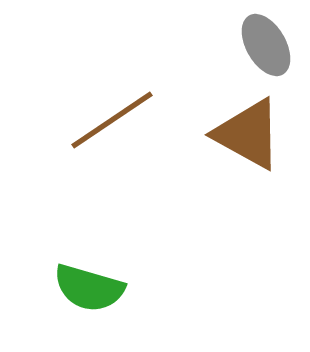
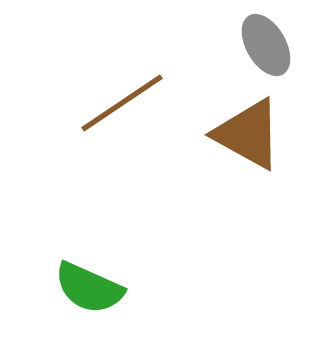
brown line: moved 10 px right, 17 px up
green semicircle: rotated 8 degrees clockwise
